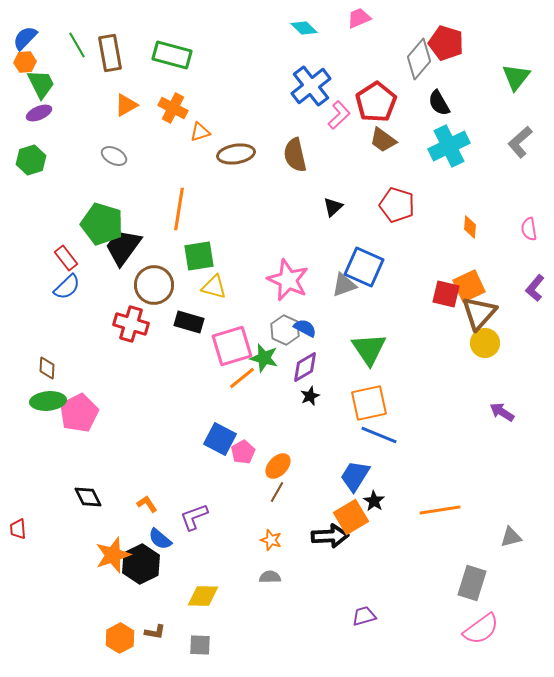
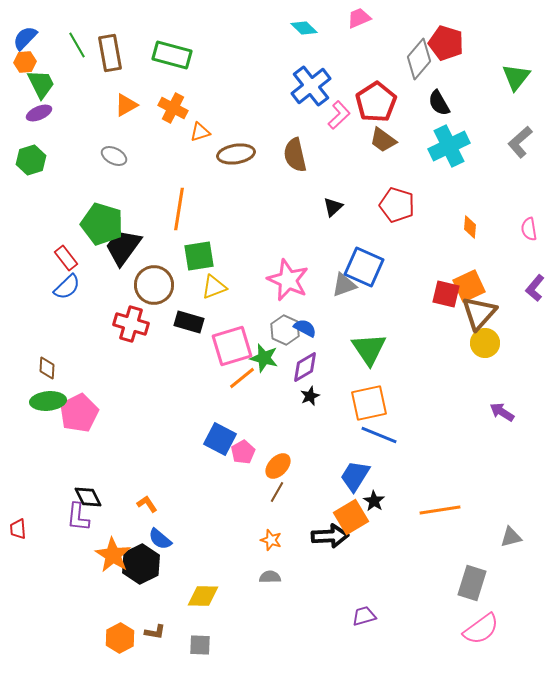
yellow triangle at (214, 287): rotated 36 degrees counterclockwise
purple L-shape at (194, 517): moved 116 px left; rotated 64 degrees counterclockwise
orange star at (113, 555): rotated 21 degrees counterclockwise
